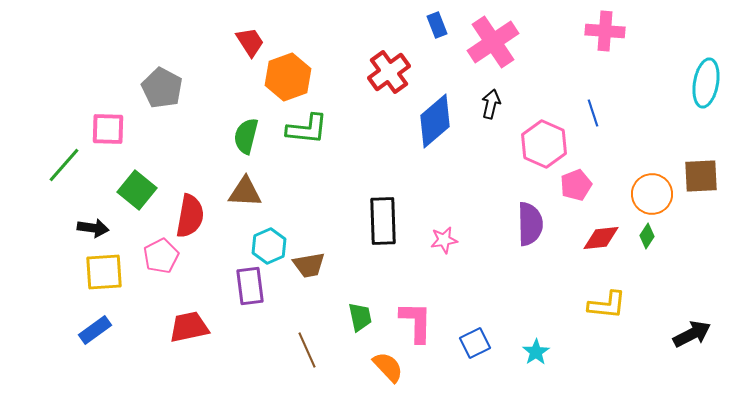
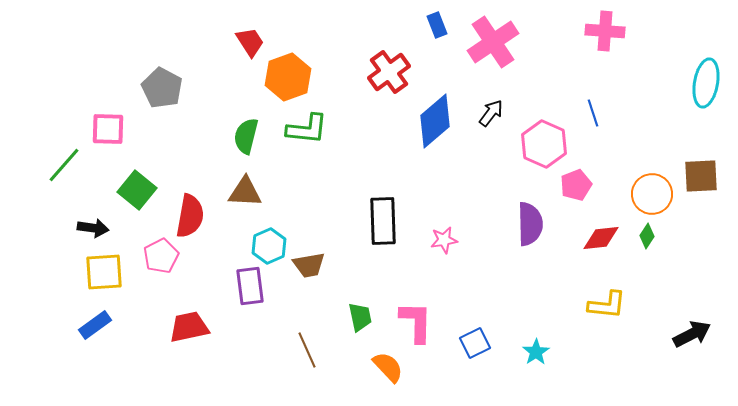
black arrow at (491, 104): moved 9 px down; rotated 24 degrees clockwise
blue rectangle at (95, 330): moved 5 px up
